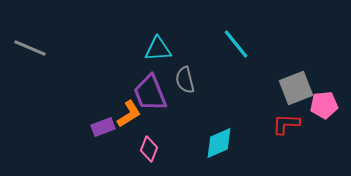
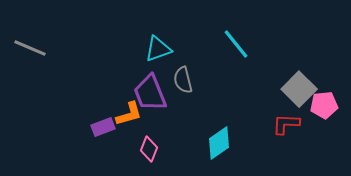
cyan triangle: rotated 16 degrees counterclockwise
gray semicircle: moved 2 px left
gray square: moved 3 px right, 1 px down; rotated 24 degrees counterclockwise
orange L-shape: rotated 16 degrees clockwise
cyan diamond: rotated 12 degrees counterclockwise
